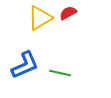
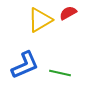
yellow triangle: moved 2 px down
